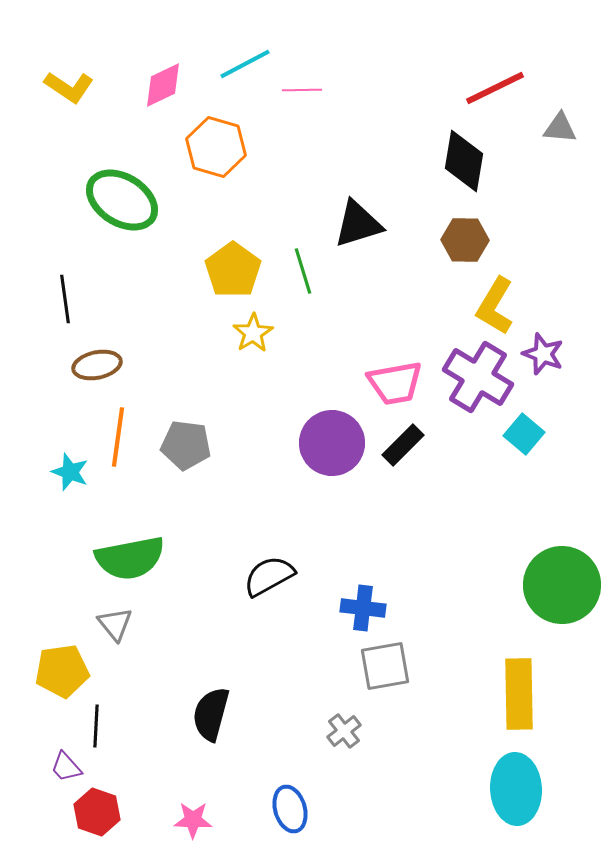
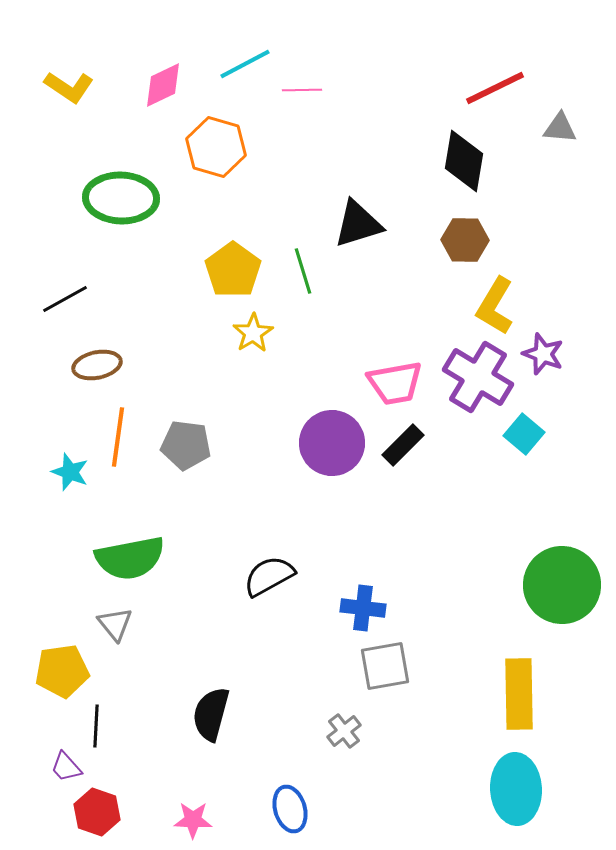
green ellipse at (122, 200): moved 1 px left, 2 px up; rotated 30 degrees counterclockwise
black line at (65, 299): rotated 69 degrees clockwise
